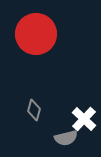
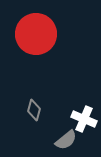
white cross: rotated 20 degrees counterclockwise
gray semicircle: moved 2 px down; rotated 25 degrees counterclockwise
